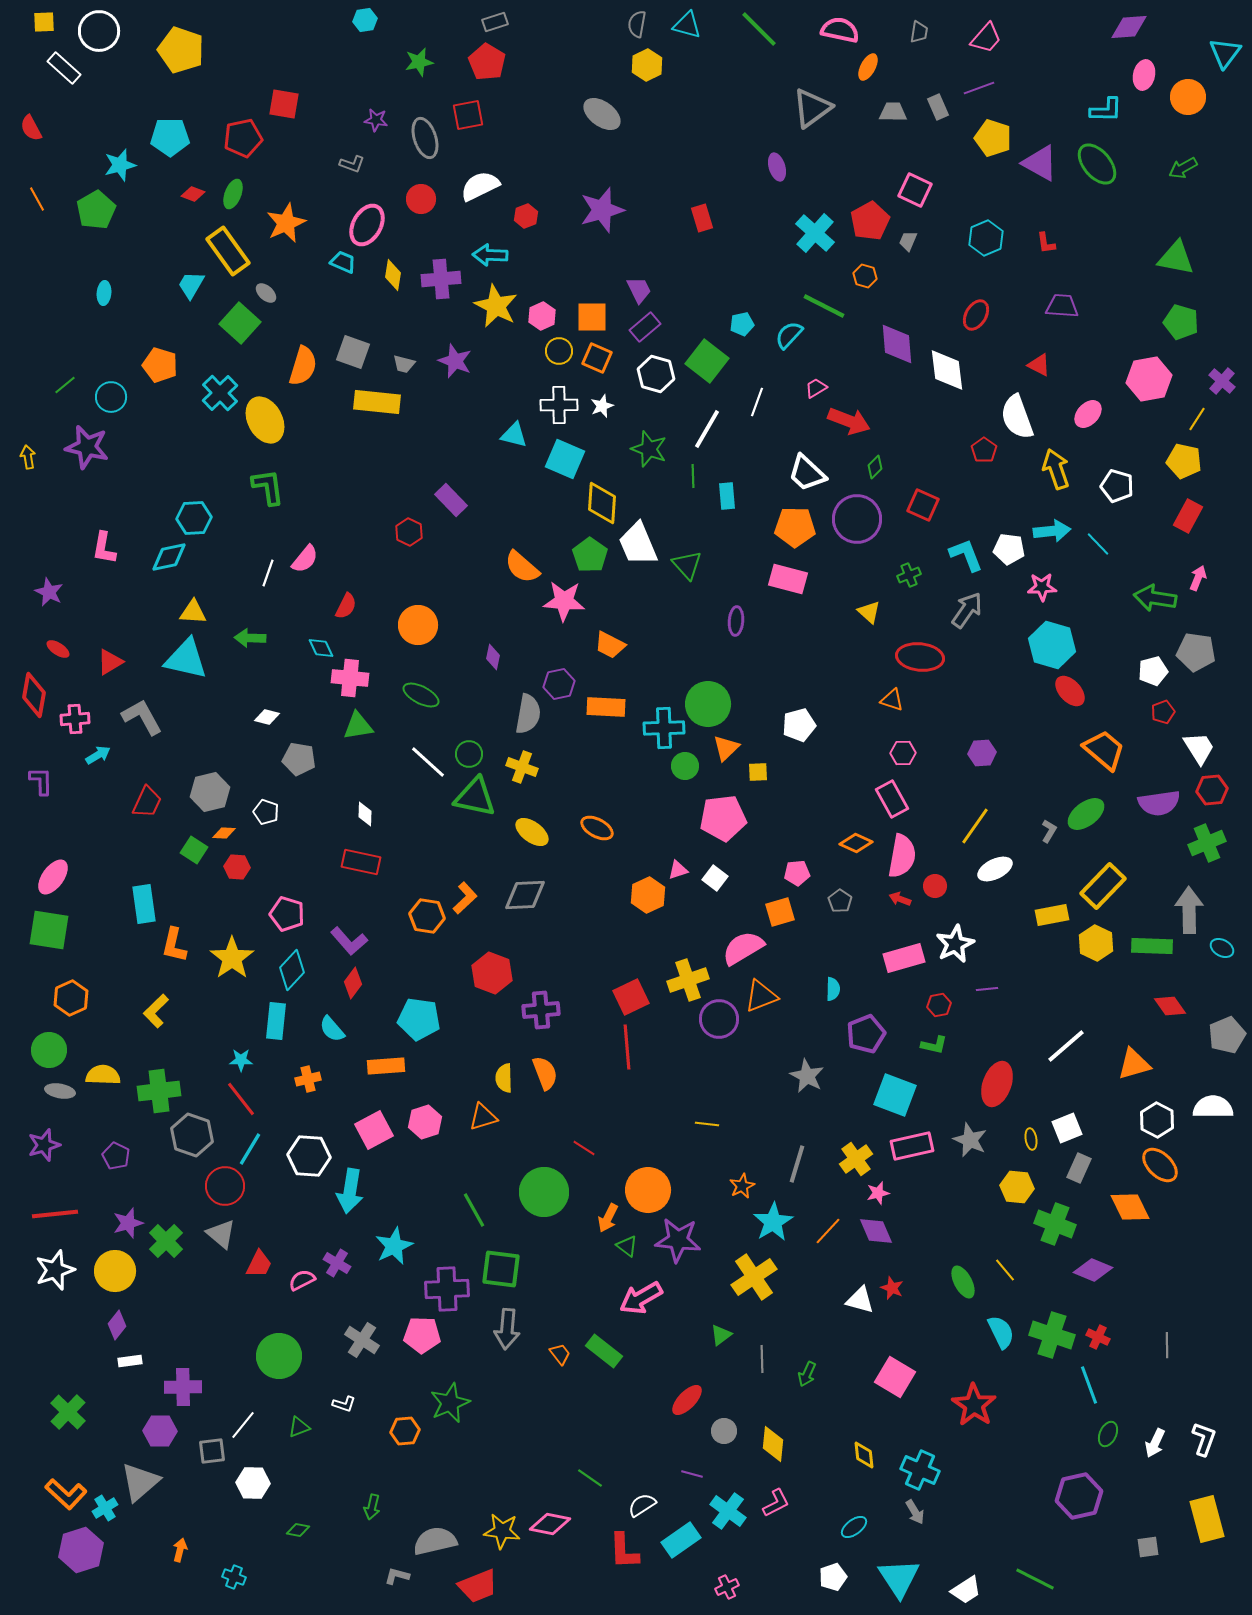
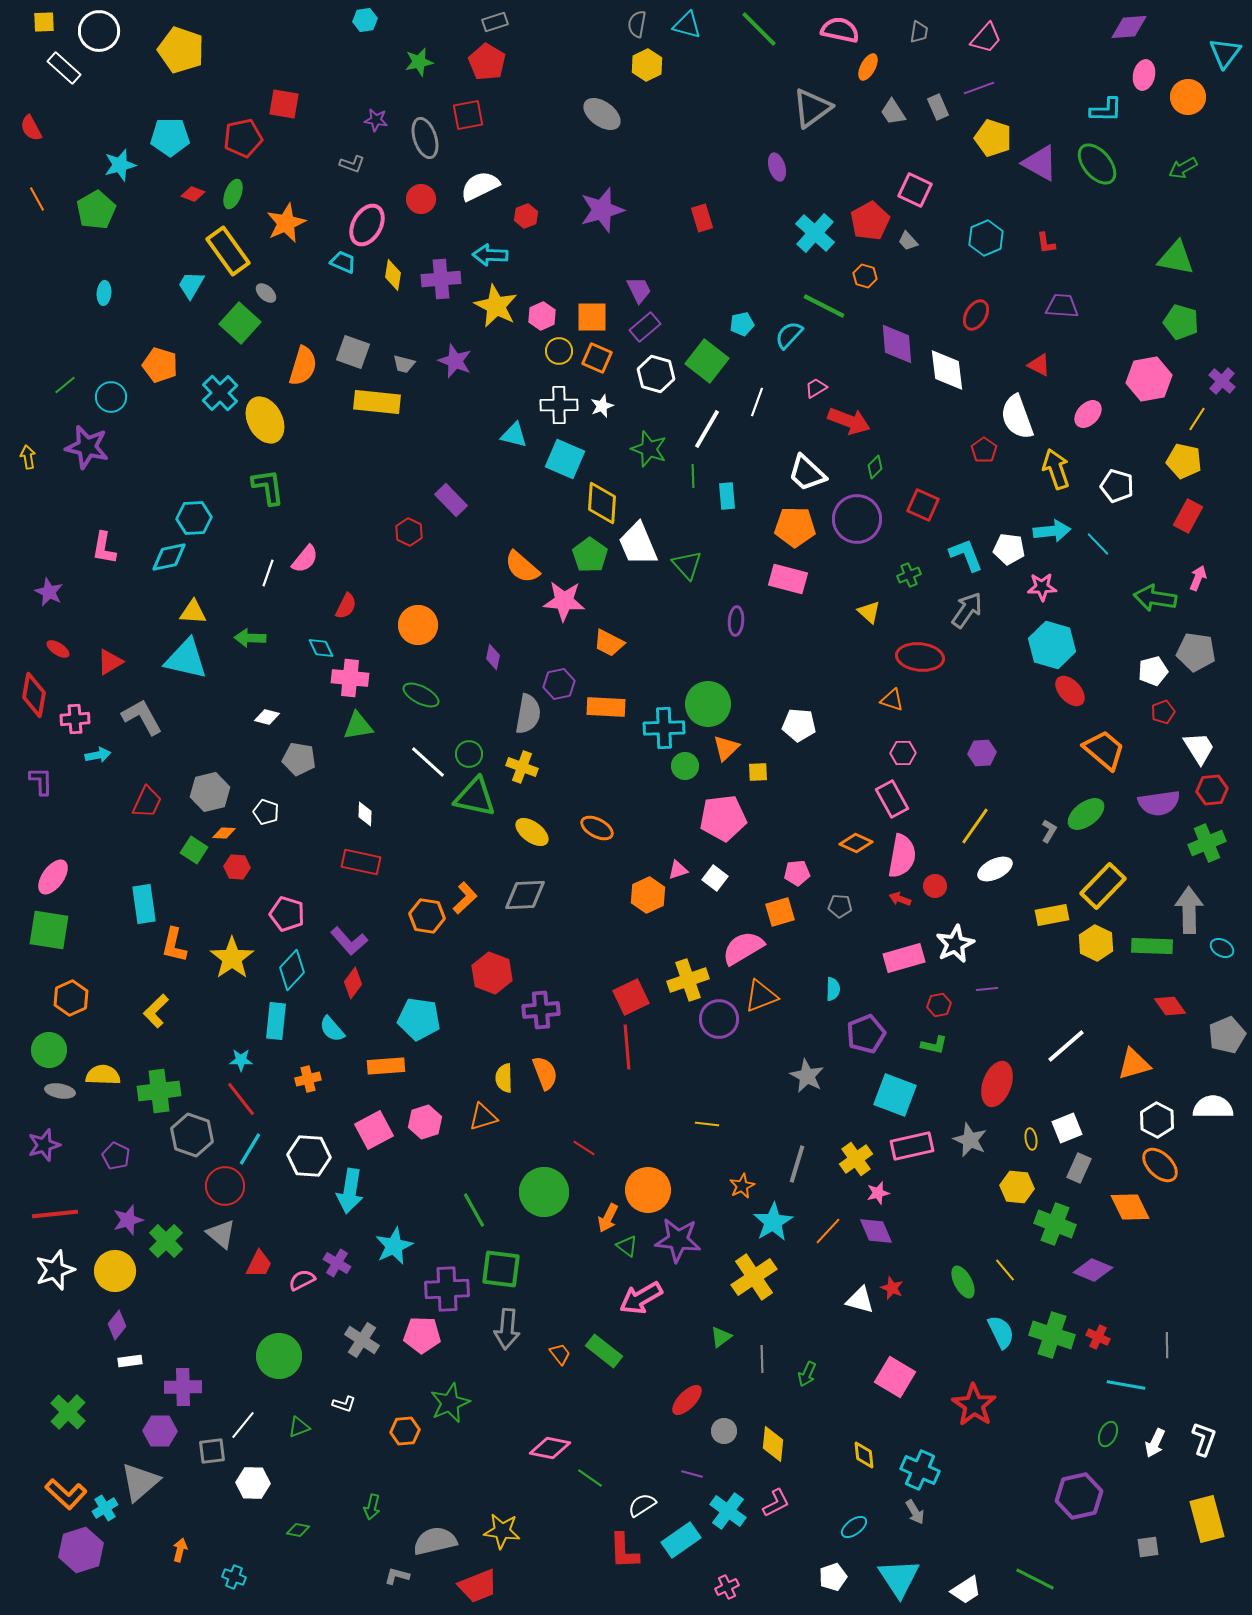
gray trapezoid at (893, 112): rotated 124 degrees counterclockwise
gray trapezoid at (908, 241): rotated 65 degrees counterclockwise
orange trapezoid at (610, 645): moved 1 px left, 2 px up
white pentagon at (799, 725): rotated 20 degrees clockwise
cyan arrow at (98, 755): rotated 20 degrees clockwise
gray pentagon at (840, 901): moved 5 px down; rotated 30 degrees counterclockwise
purple star at (128, 1223): moved 3 px up
green triangle at (721, 1335): moved 2 px down
cyan line at (1089, 1385): moved 37 px right; rotated 60 degrees counterclockwise
pink diamond at (550, 1524): moved 76 px up
